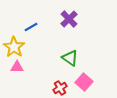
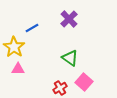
blue line: moved 1 px right, 1 px down
pink triangle: moved 1 px right, 2 px down
